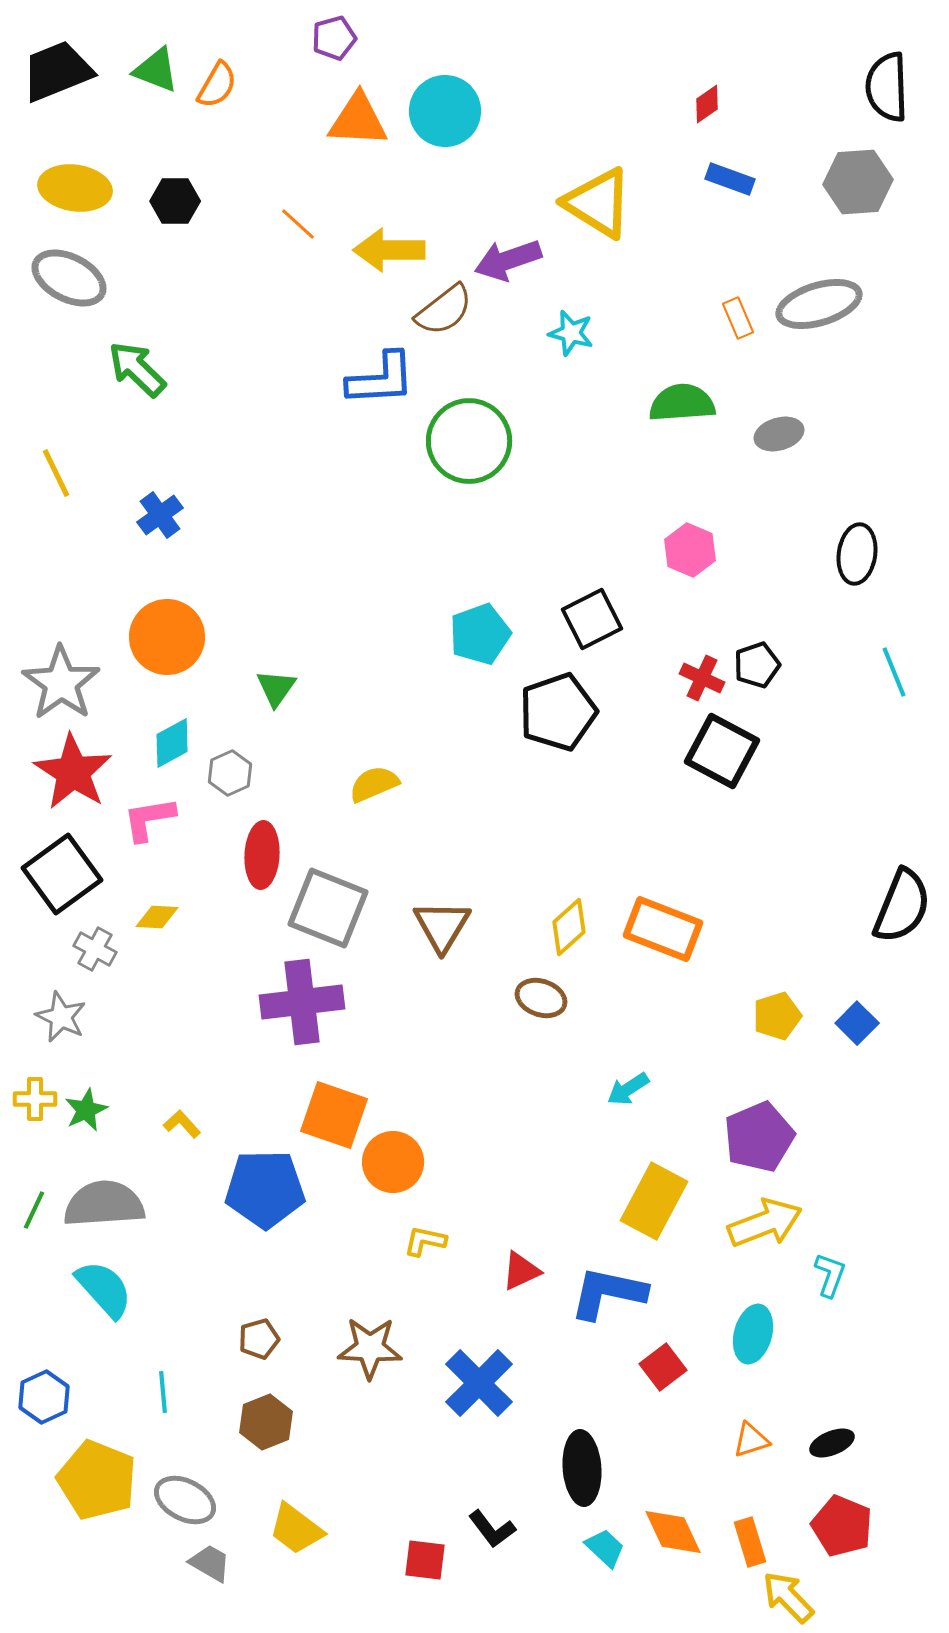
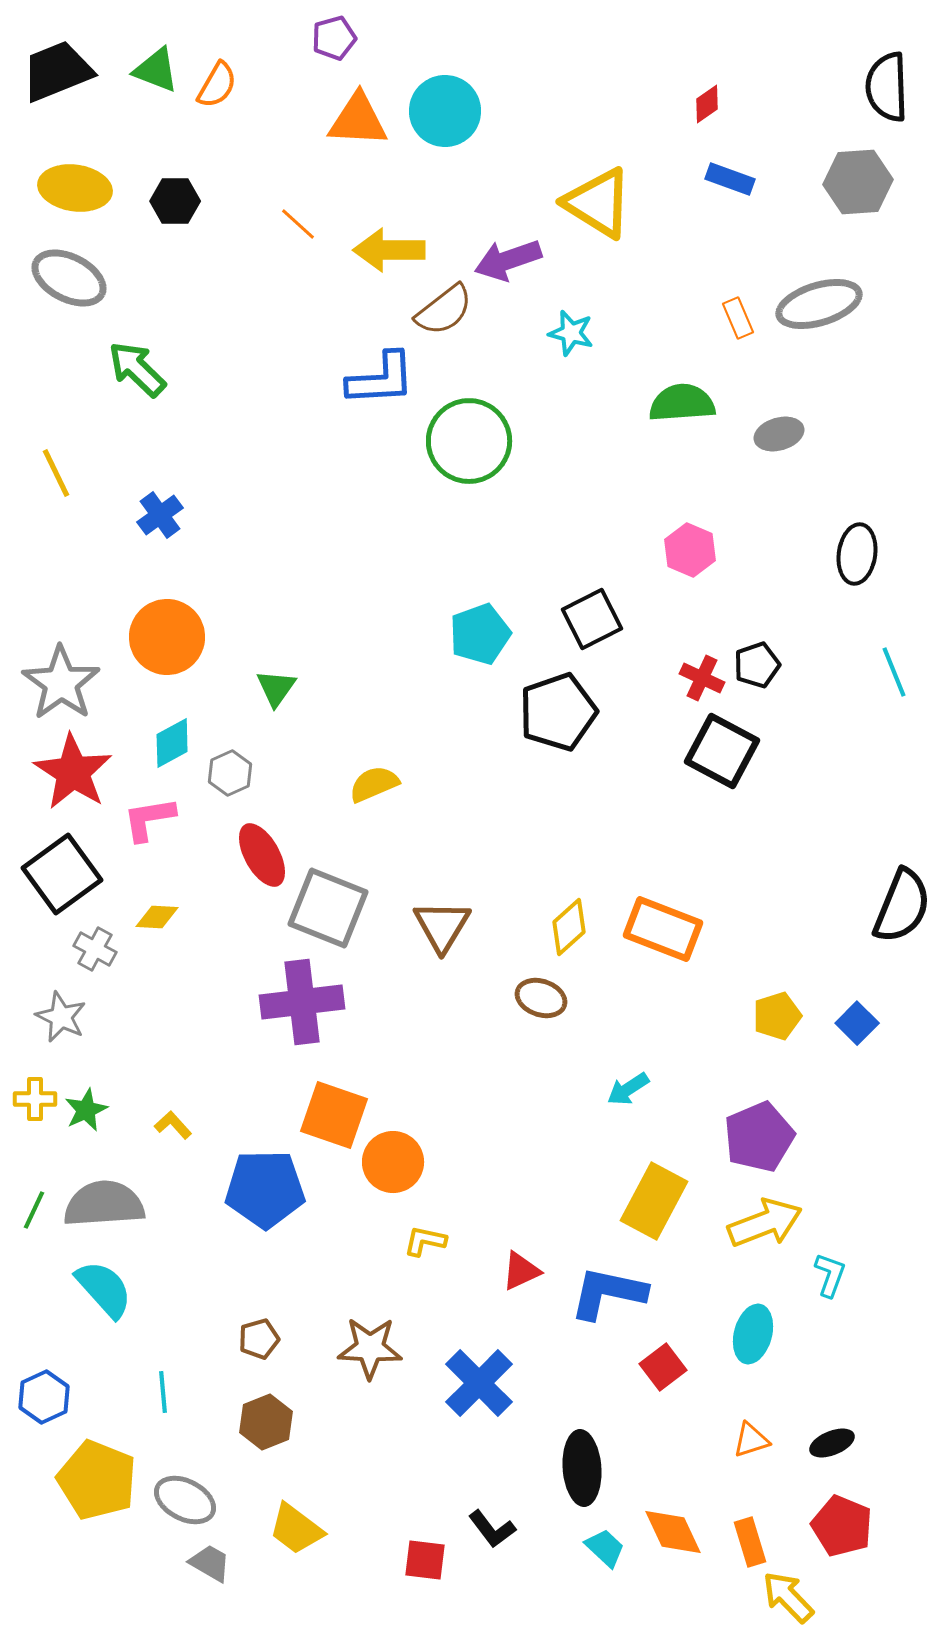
red ellipse at (262, 855): rotated 32 degrees counterclockwise
yellow L-shape at (182, 1124): moved 9 px left, 1 px down
